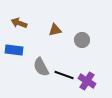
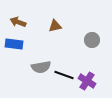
brown arrow: moved 1 px left, 1 px up
brown triangle: moved 4 px up
gray circle: moved 10 px right
blue rectangle: moved 6 px up
gray semicircle: rotated 72 degrees counterclockwise
